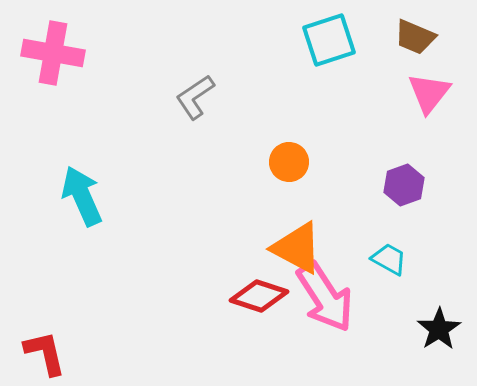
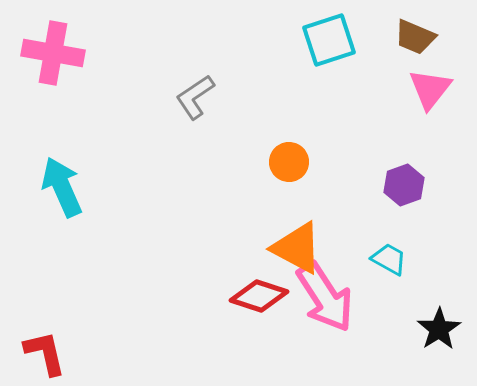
pink triangle: moved 1 px right, 4 px up
cyan arrow: moved 20 px left, 9 px up
